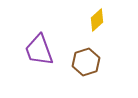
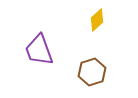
brown hexagon: moved 6 px right, 10 px down
